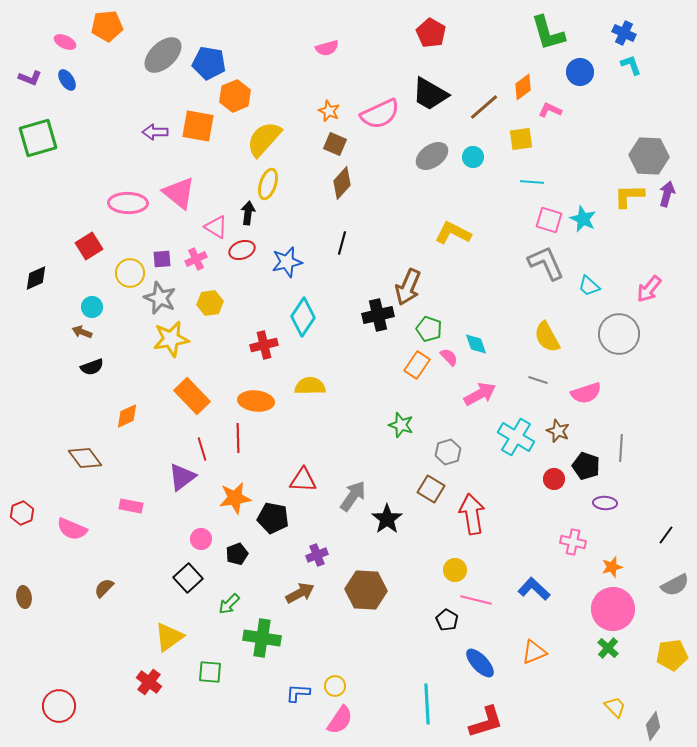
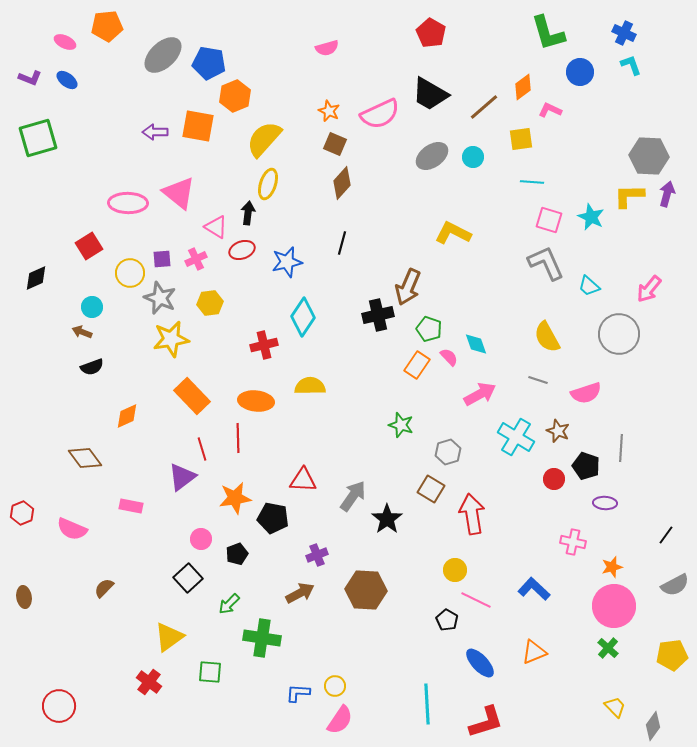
blue ellipse at (67, 80): rotated 20 degrees counterclockwise
cyan star at (583, 219): moved 8 px right, 2 px up
pink line at (476, 600): rotated 12 degrees clockwise
pink circle at (613, 609): moved 1 px right, 3 px up
